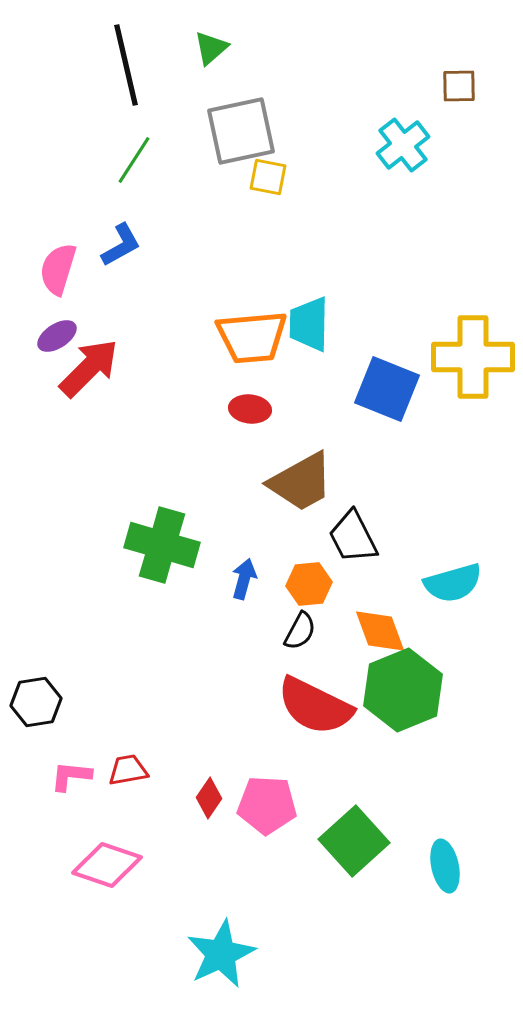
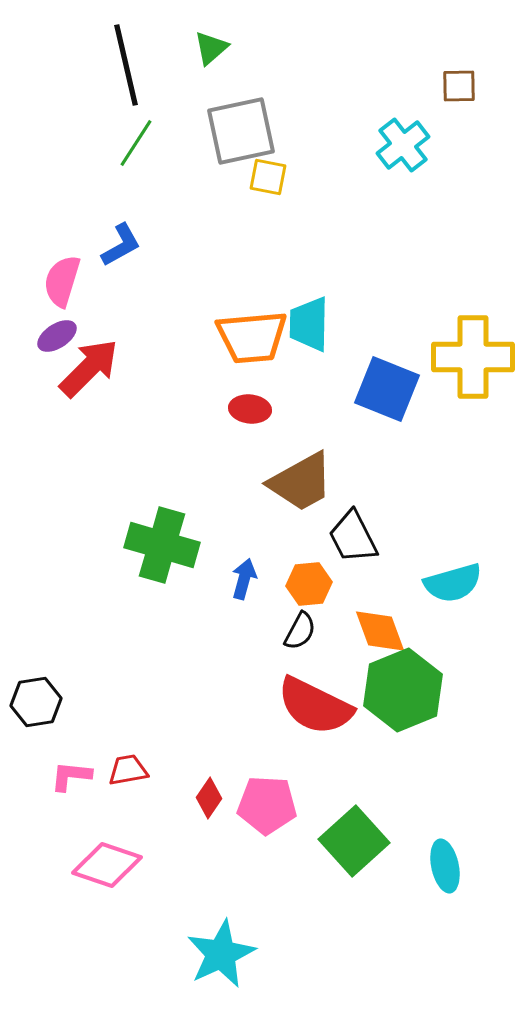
green line: moved 2 px right, 17 px up
pink semicircle: moved 4 px right, 12 px down
